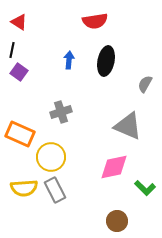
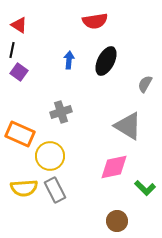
red triangle: moved 3 px down
black ellipse: rotated 16 degrees clockwise
gray triangle: rotated 8 degrees clockwise
yellow circle: moved 1 px left, 1 px up
